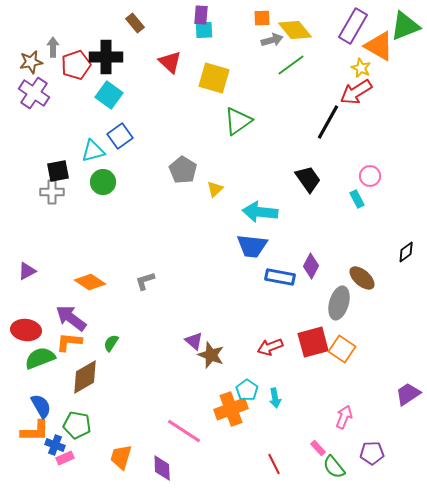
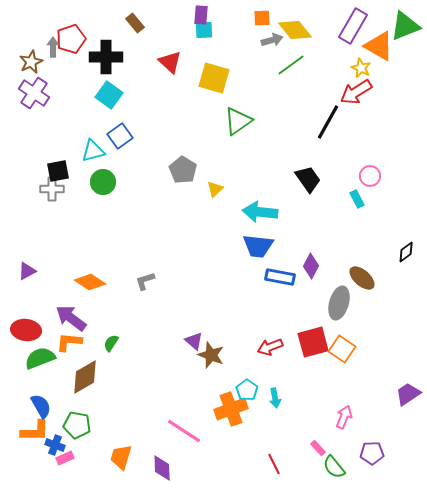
brown star at (31, 62): rotated 15 degrees counterclockwise
red pentagon at (76, 65): moved 5 px left, 26 px up
gray cross at (52, 192): moved 3 px up
blue trapezoid at (252, 246): moved 6 px right
